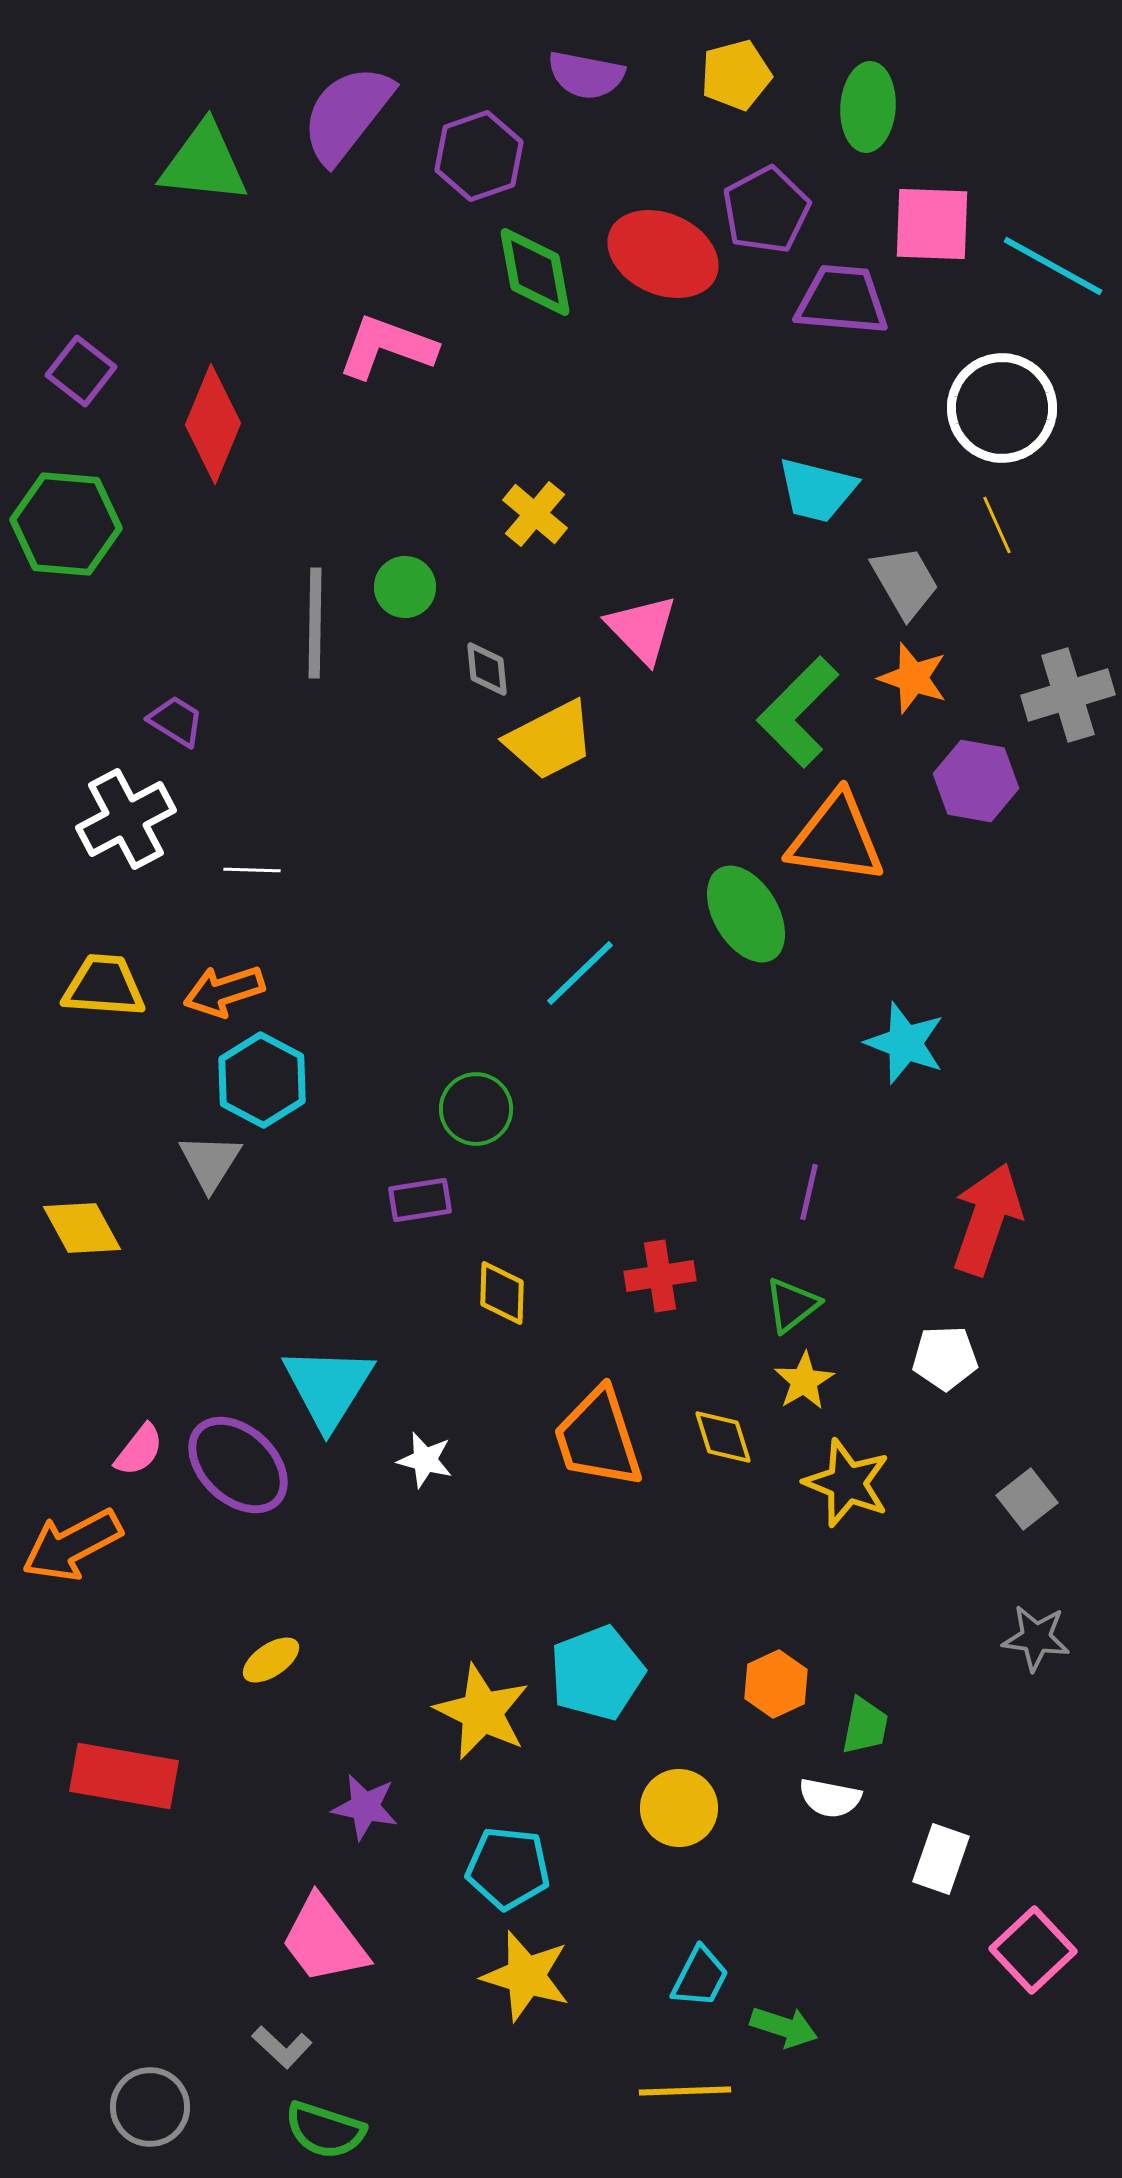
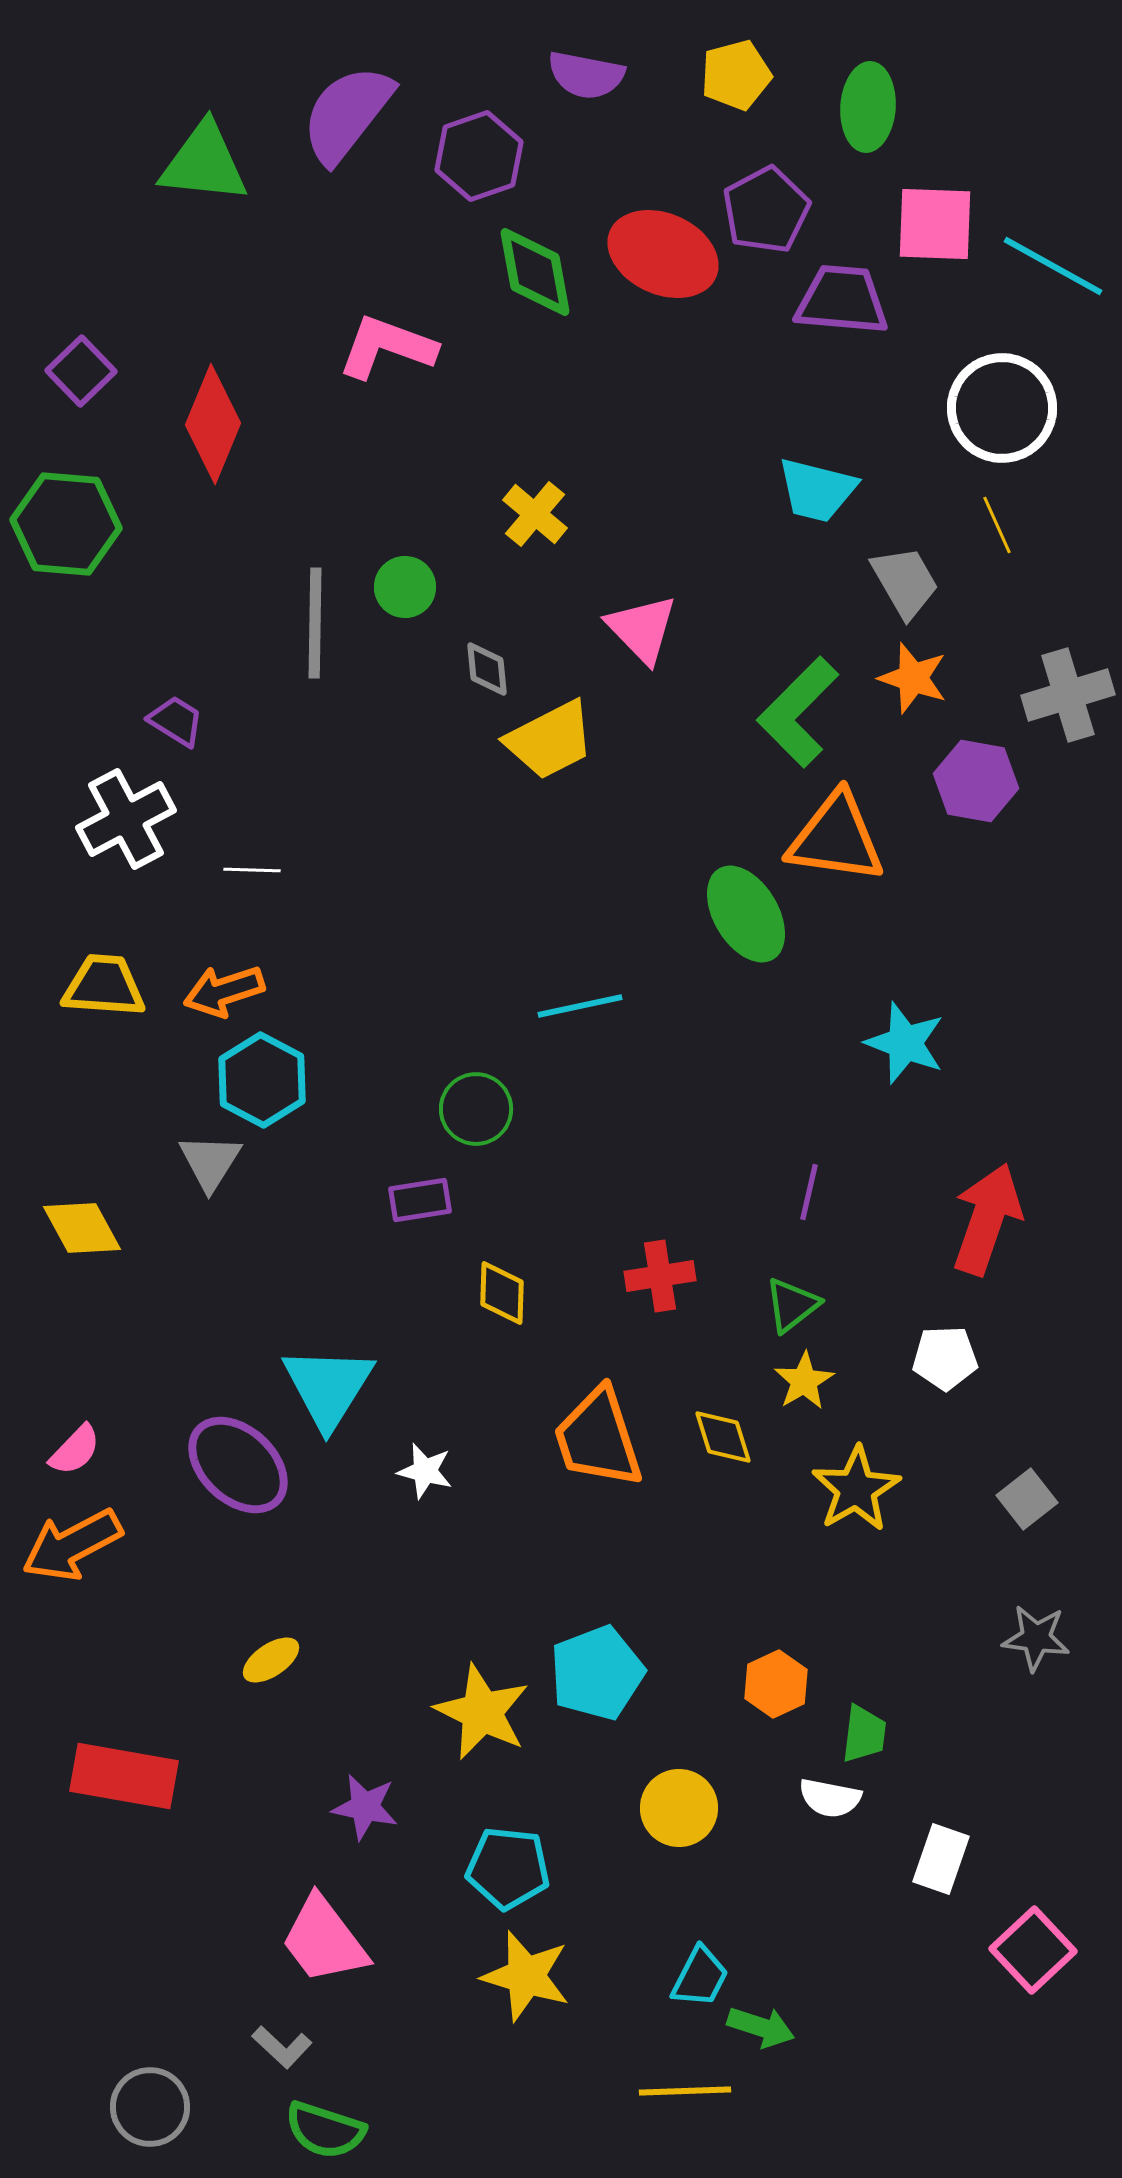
pink square at (932, 224): moved 3 px right
purple square at (81, 371): rotated 8 degrees clockwise
cyan line at (580, 973): moved 33 px down; rotated 32 degrees clockwise
pink semicircle at (139, 1450): moved 64 px left; rotated 6 degrees clockwise
white star at (425, 1460): moved 11 px down
yellow star at (847, 1483): moved 9 px right, 6 px down; rotated 20 degrees clockwise
green trapezoid at (865, 1726): moved 1 px left, 8 px down; rotated 4 degrees counterclockwise
green arrow at (784, 2027): moved 23 px left
